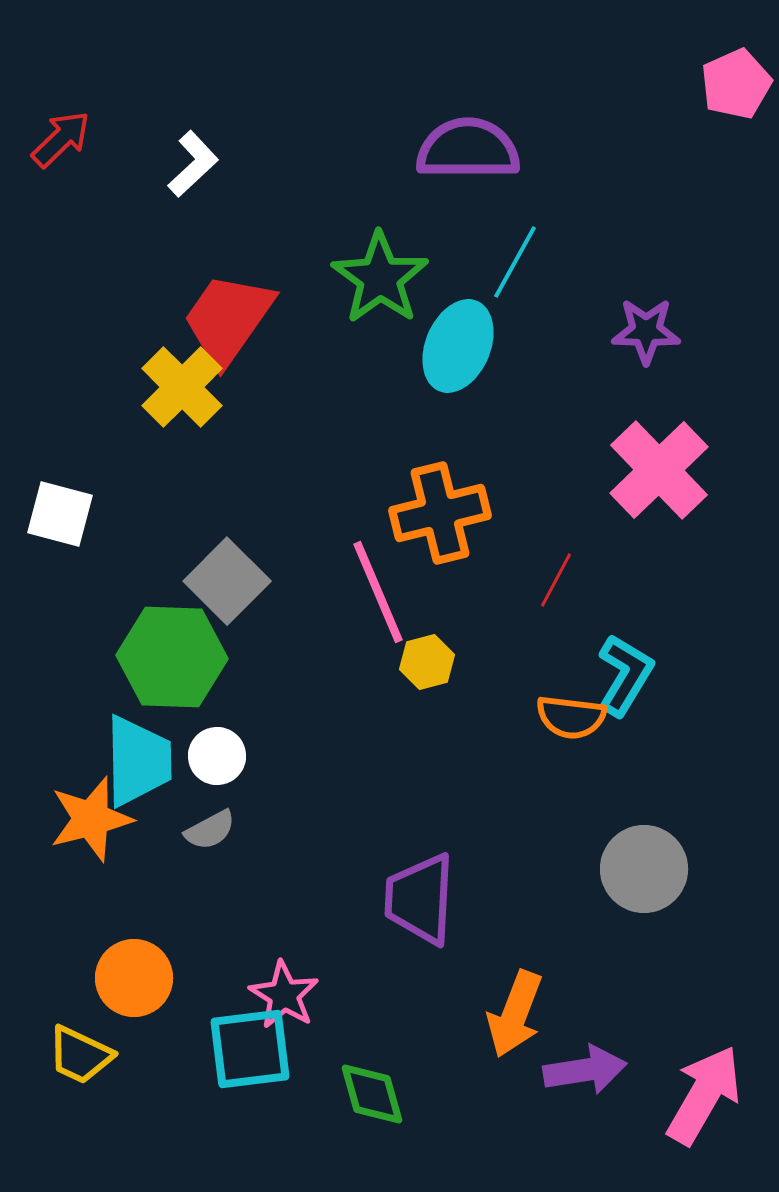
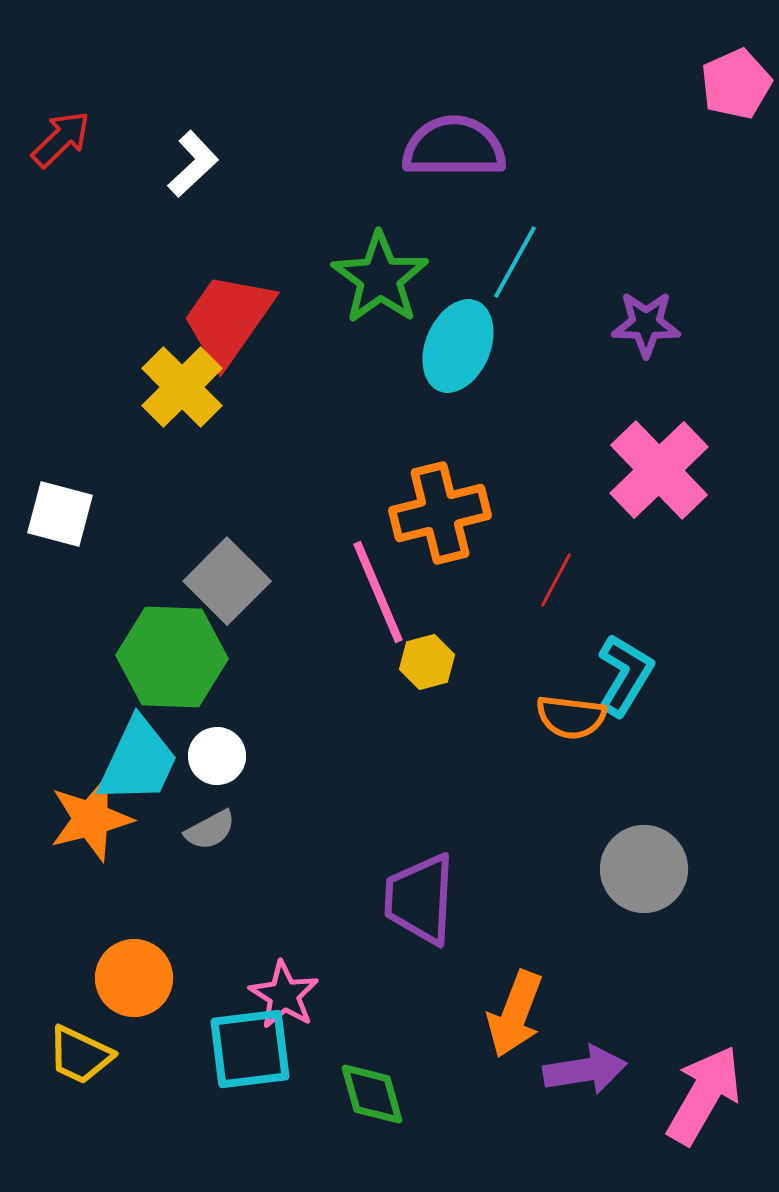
purple semicircle: moved 14 px left, 2 px up
purple star: moved 7 px up
cyan trapezoid: rotated 26 degrees clockwise
